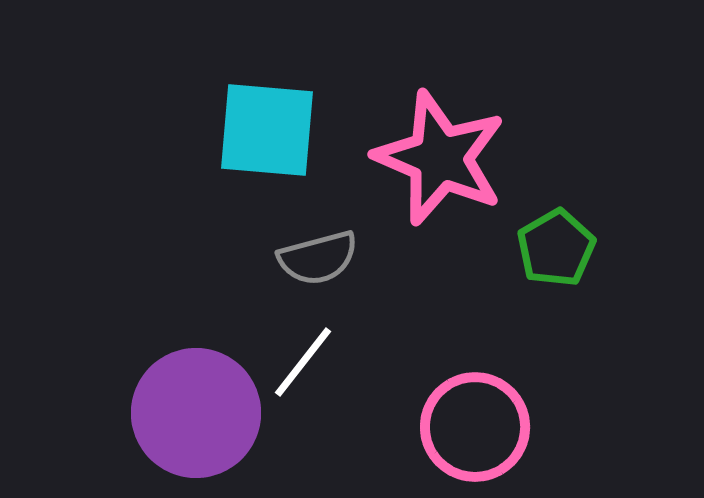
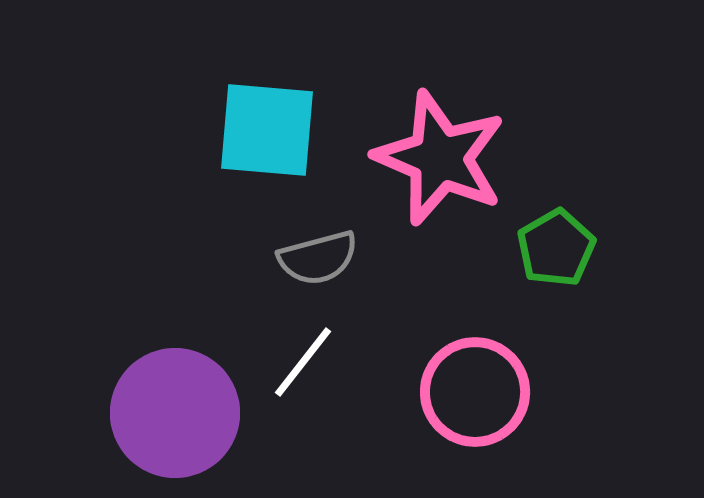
purple circle: moved 21 px left
pink circle: moved 35 px up
